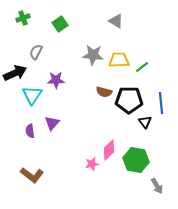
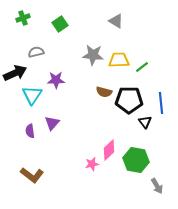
gray semicircle: rotated 49 degrees clockwise
